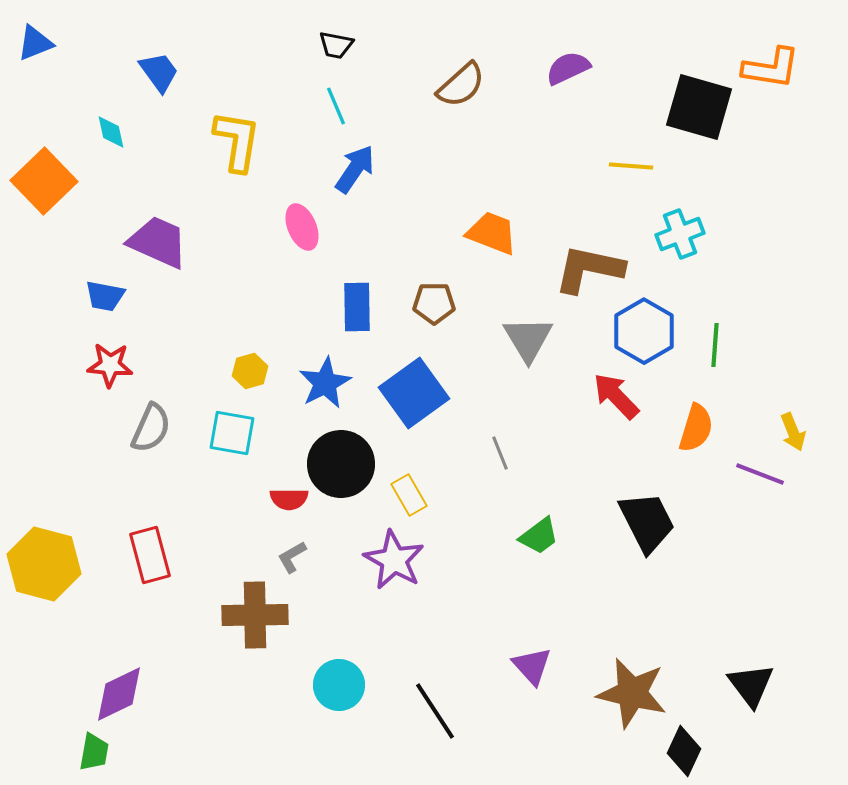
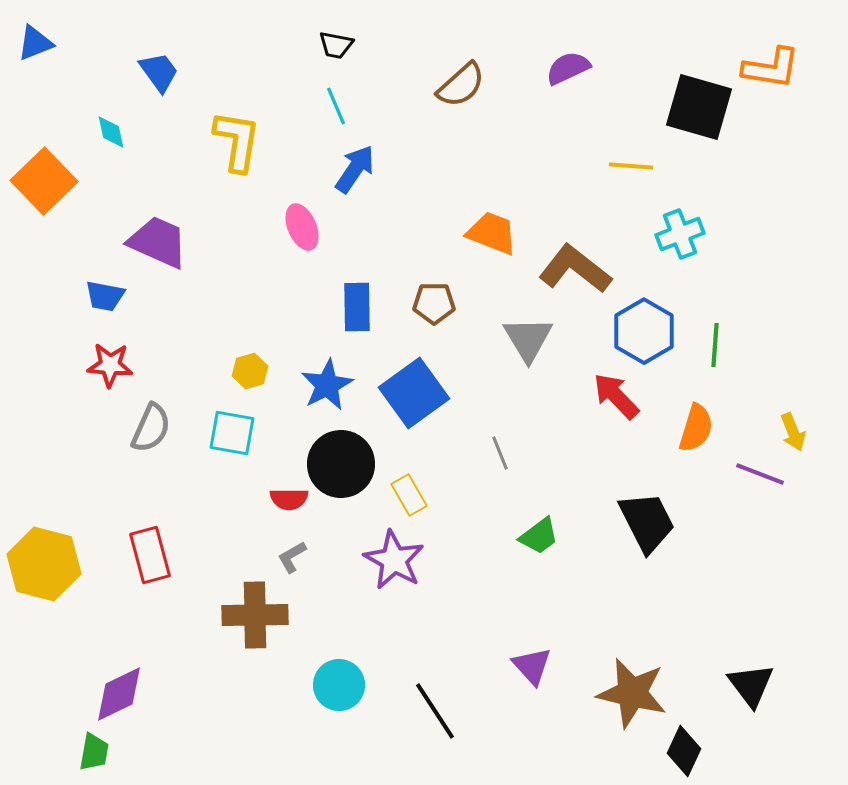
brown L-shape at (589, 269): moved 14 px left; rotated 26 degrees clockwise
blue star at (325, 383): moved 2 px right, 2 px down
